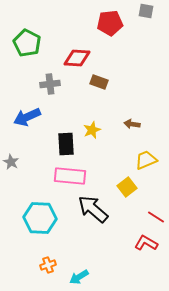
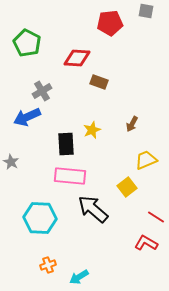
gray cross: moved 8 px left, 7 px down; rotated 24 degrees counterclockwise
brown arrow: rotated 70 degrees counterclockwise
